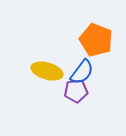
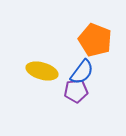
orange pentagon: moved 1 px left
yellow ellipse: moved 5 px left
